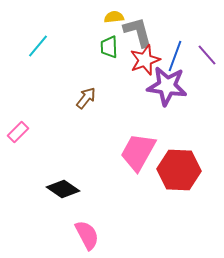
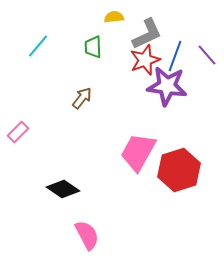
gray L-shape: moved 9 px right, 2 px down; rotated 80 degrees clockwise
green trapezoid: moved 16 px left
brown arrow: moved 4 px left
red hexagon: rotated 21 degrees counterclockwise
